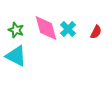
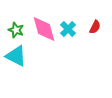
pink diamond: moved 2 px left, 1 px down
red semicircle: moved 1 px left, 5 px up
